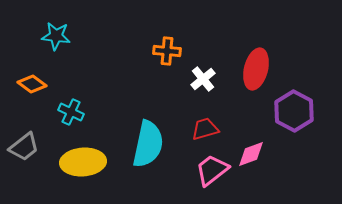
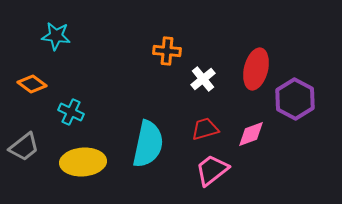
purple hexagon: moved 1 px right, 12 px up
pink diamond: moved 20 px up
